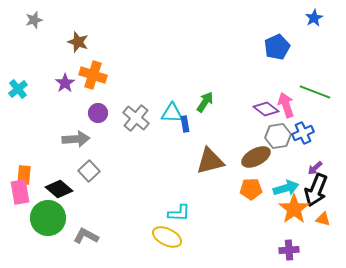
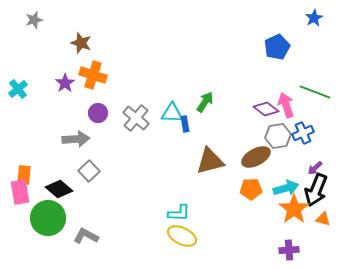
brown star: moved 3 px right, 1 px down
yellow ellipse: moved 15 px right, 1 px up
